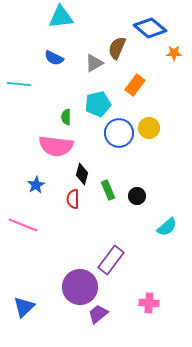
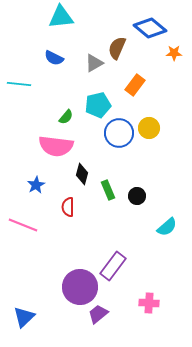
cyan pentagon: moved 1 px down
green semicircle: rotated 140 degrees counterclockwise
red semicircle: moved 5 px left, 8 px down
purple rectangle: moved 2 px right, 6 px down
blue triangle: moved 10 px down
